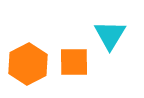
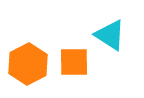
cyan triangle: rotated 28 degrees counterclockwise
